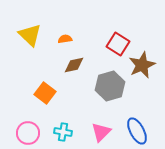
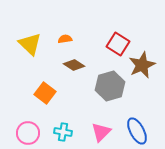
yellow triangle: moved 9 px down
brown diamond: rotated 45 degrees clockwise
